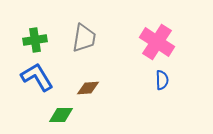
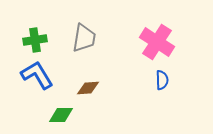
blue L-shape: moved 2 px up
